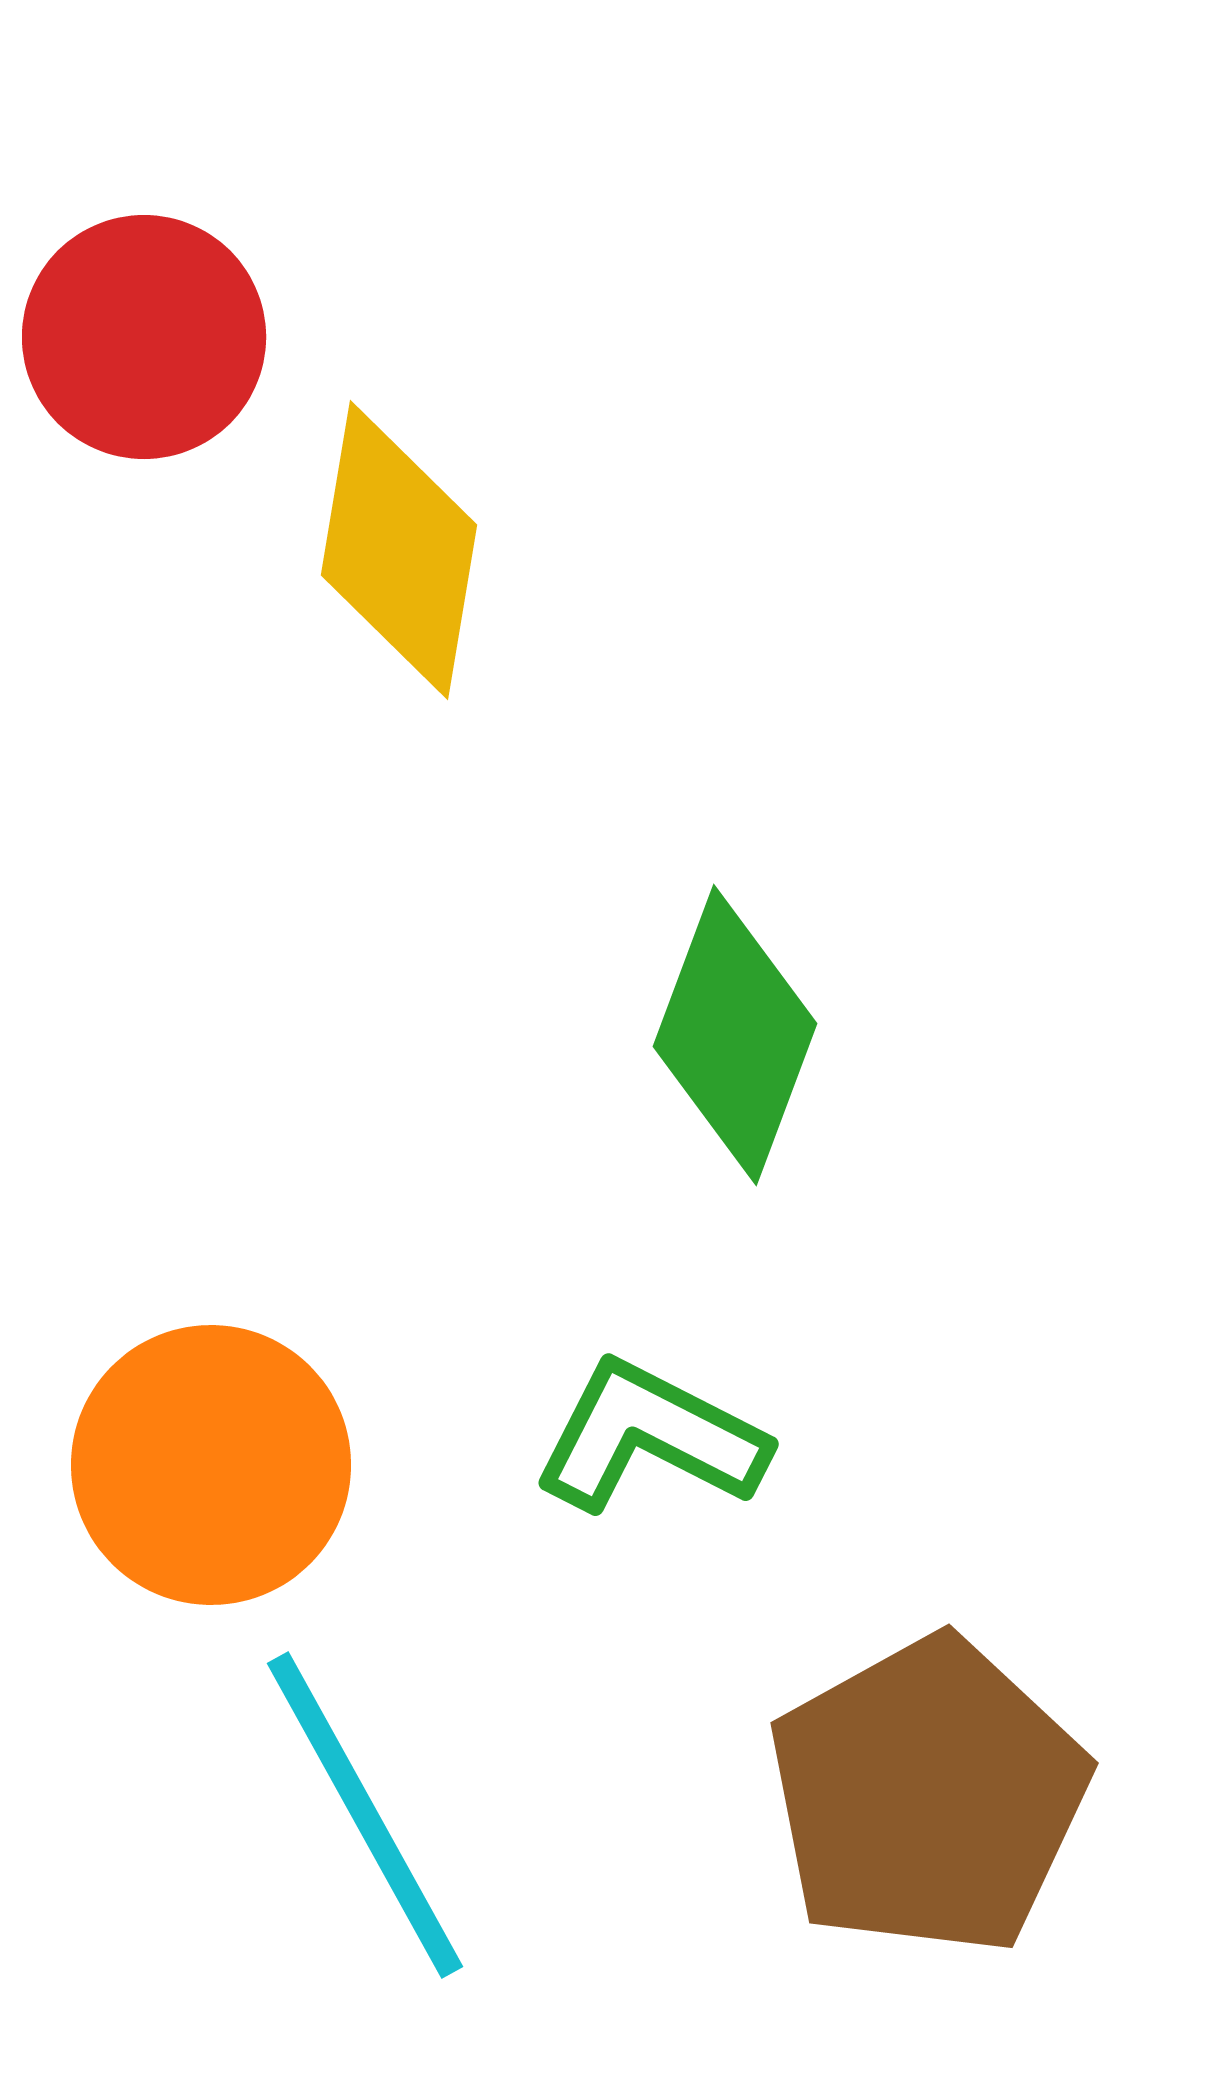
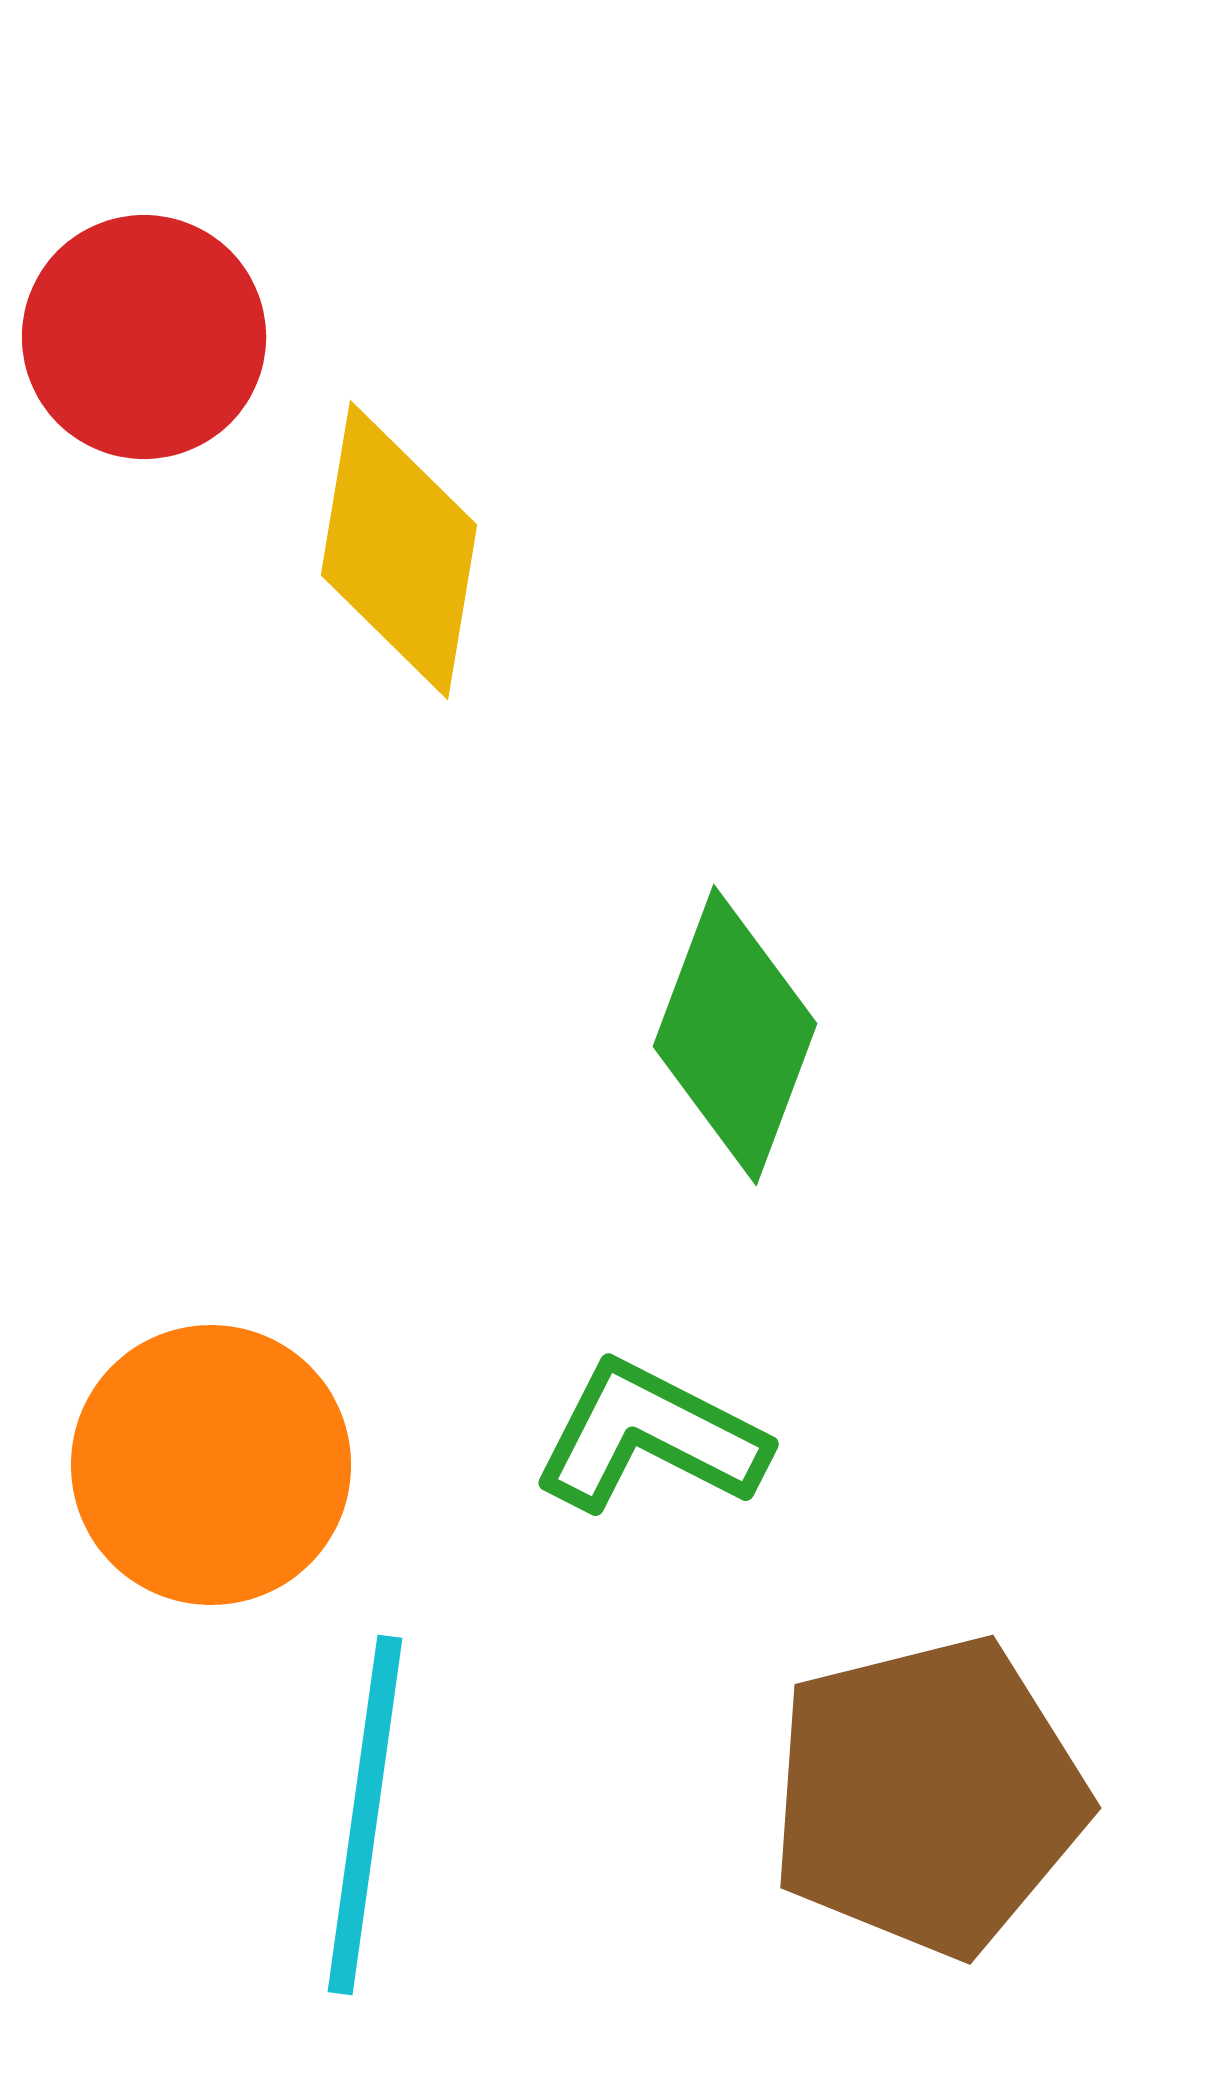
brown pentagon: rotated 15 degrees clockwise
cyan line: rotated 37 degrees clockwise
